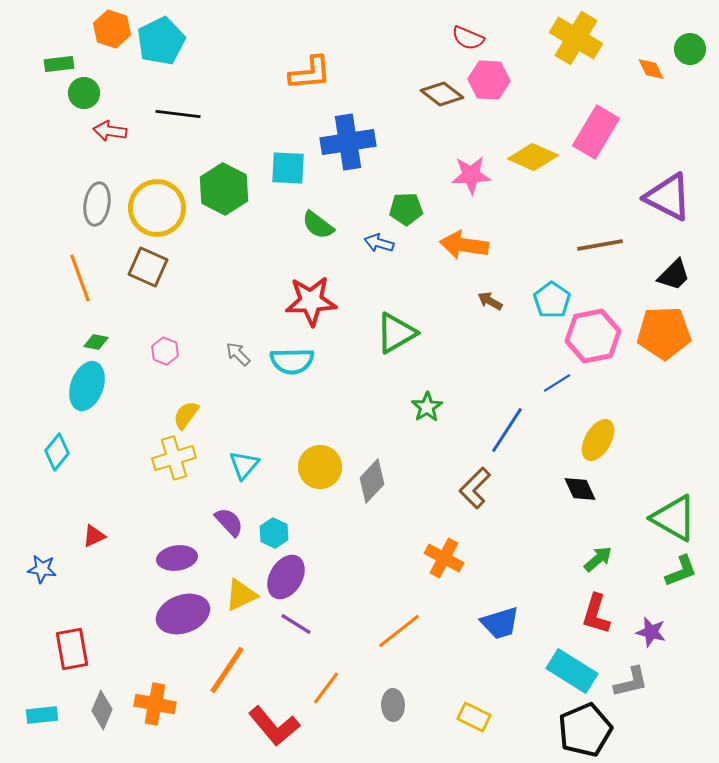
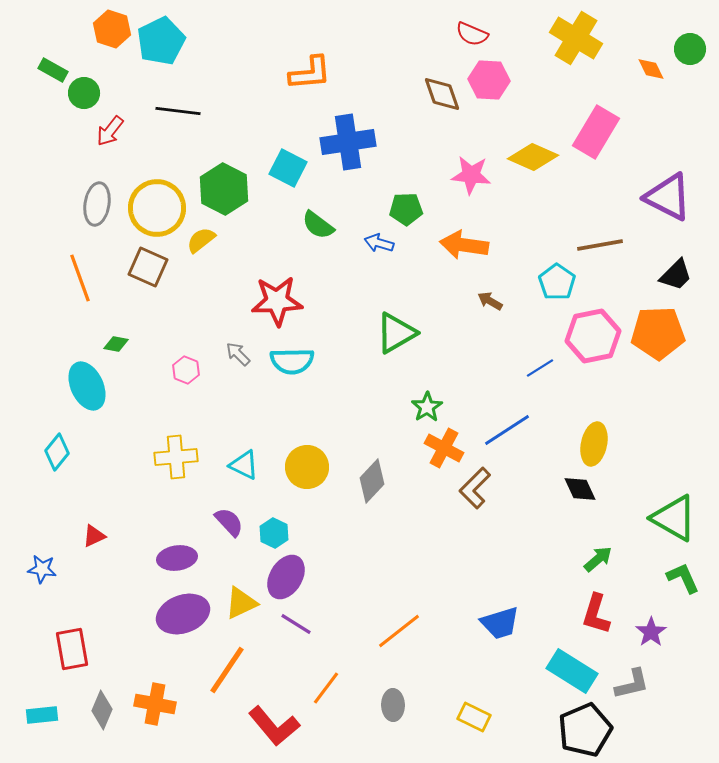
red semicircle at (468, 38): moved 4 px right, 4 px up
green rectangle at (59, 64): moved 6 px left, 6 px down; rotated 36 degrees clockwise
brown diamond at (442, 94): rotated 33 degrees clockwise
black line at (178, 114): moved 3 px up
red arrow at (110, 131): rotated 60 degrees counterclockwise
cyan square at (288, 168): rotated 24 degrees clockwise
pink star at (471, 175): rotated 9 degrees clockwise
black trapezoid at (674, 275): moved 2 px right
cyan pentagon at (552, 300): moved 5 px right, 18 px up
red star at (311, 301): moved 34 px left
orange pentagon at (664, 333): moved 6 px left
green diamond at (96, 342): moved 20 px right, 2 px down
pink hexagon at (165, 351): moved 21 px right, 19 px down
blue line at (557, 383): moved 17 px left, 15 px up
cyan ellipse at (87, 386): rotated 45 degrees counterclockwise
yellow semicircle at (186, 415): moved 15 px right, 175 px up; rotated 16 degrees clockwise
blue line at (507, 430): rotated 24 degrees clockwise
yellow ellipse at (598, 440): moved 4 px left, 4 px down; rotated 18 degrees counterclockwise
yellow cross at (174, 458): moved 2 px right, 1 px up; rotated 12 degrees clockwise
cyan triangle at (244, 465): rotated 44 degrees counterclockwise
yellow circle at (320, 467): moved 13 px left
orange cross at (444, 558): moved 110 px up
green L-shape at (681, 571): moved 2 px right, 7 px down; rotated 93 degrees counterclockwise
yellow triangle at (241, 595): moved 8 px down
purple star at (651, 632): rotated 24 degrees clockwise
gray L-shape at (631, 682): moved 1 px right, 2 px down
